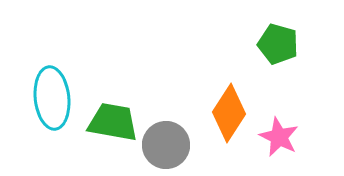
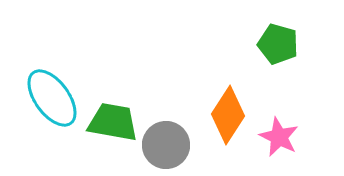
cyan ellipse: rotated 30 degrees counterclockwise
orange diamond: moved 1 px left, 2 px down
